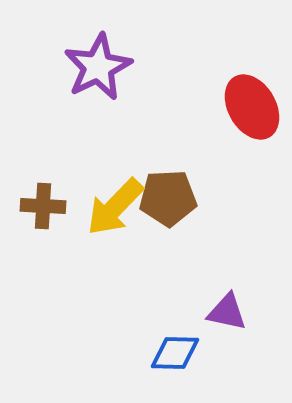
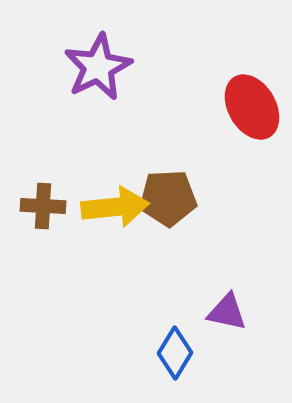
yellow arrow: rotated 140 degrees counterclockwise
blue diamond: rotated 60 degrees counterclockwise
